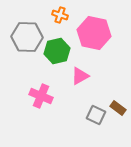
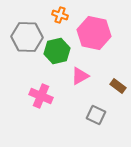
brown rectangle: moved 22 px up
